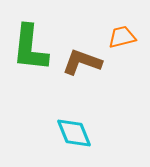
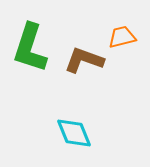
green L-shape: rotated 12 degrees clockwise
brown L-shape: moved 2 px right, 2 px up
